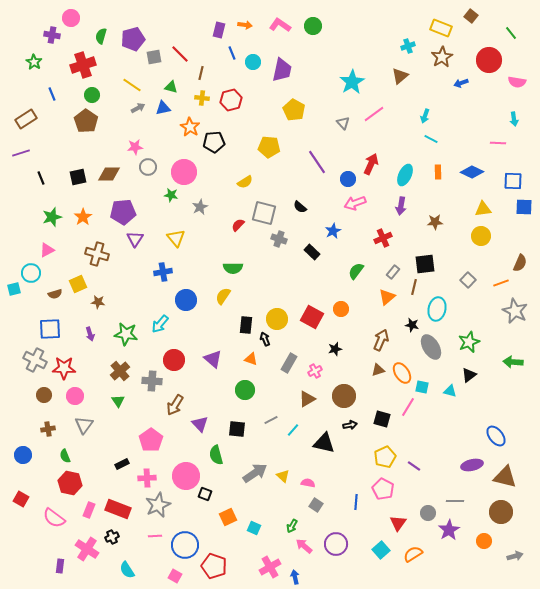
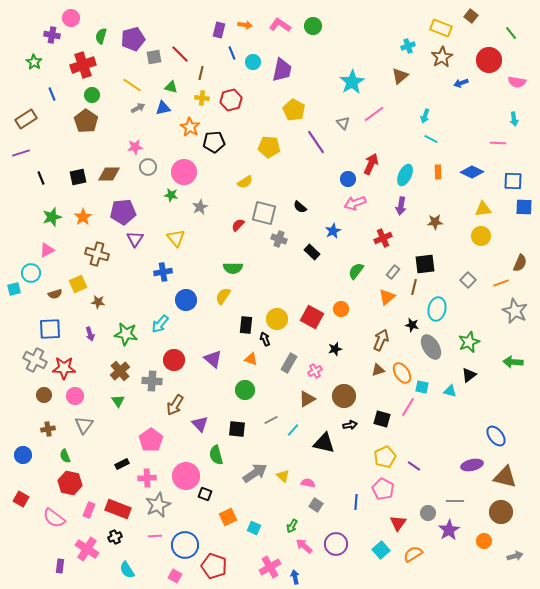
purple line at (317, 162): moved 1 px left, 20 px up
black cross at (112, 537): moved 3 px right
